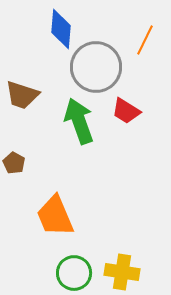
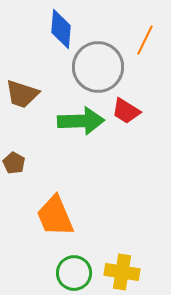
gray circle: moved 2 px right
brown trapezoid: moved 1 px up
green arrow: moved 2 px right; rotated 108 degrees clockwise
